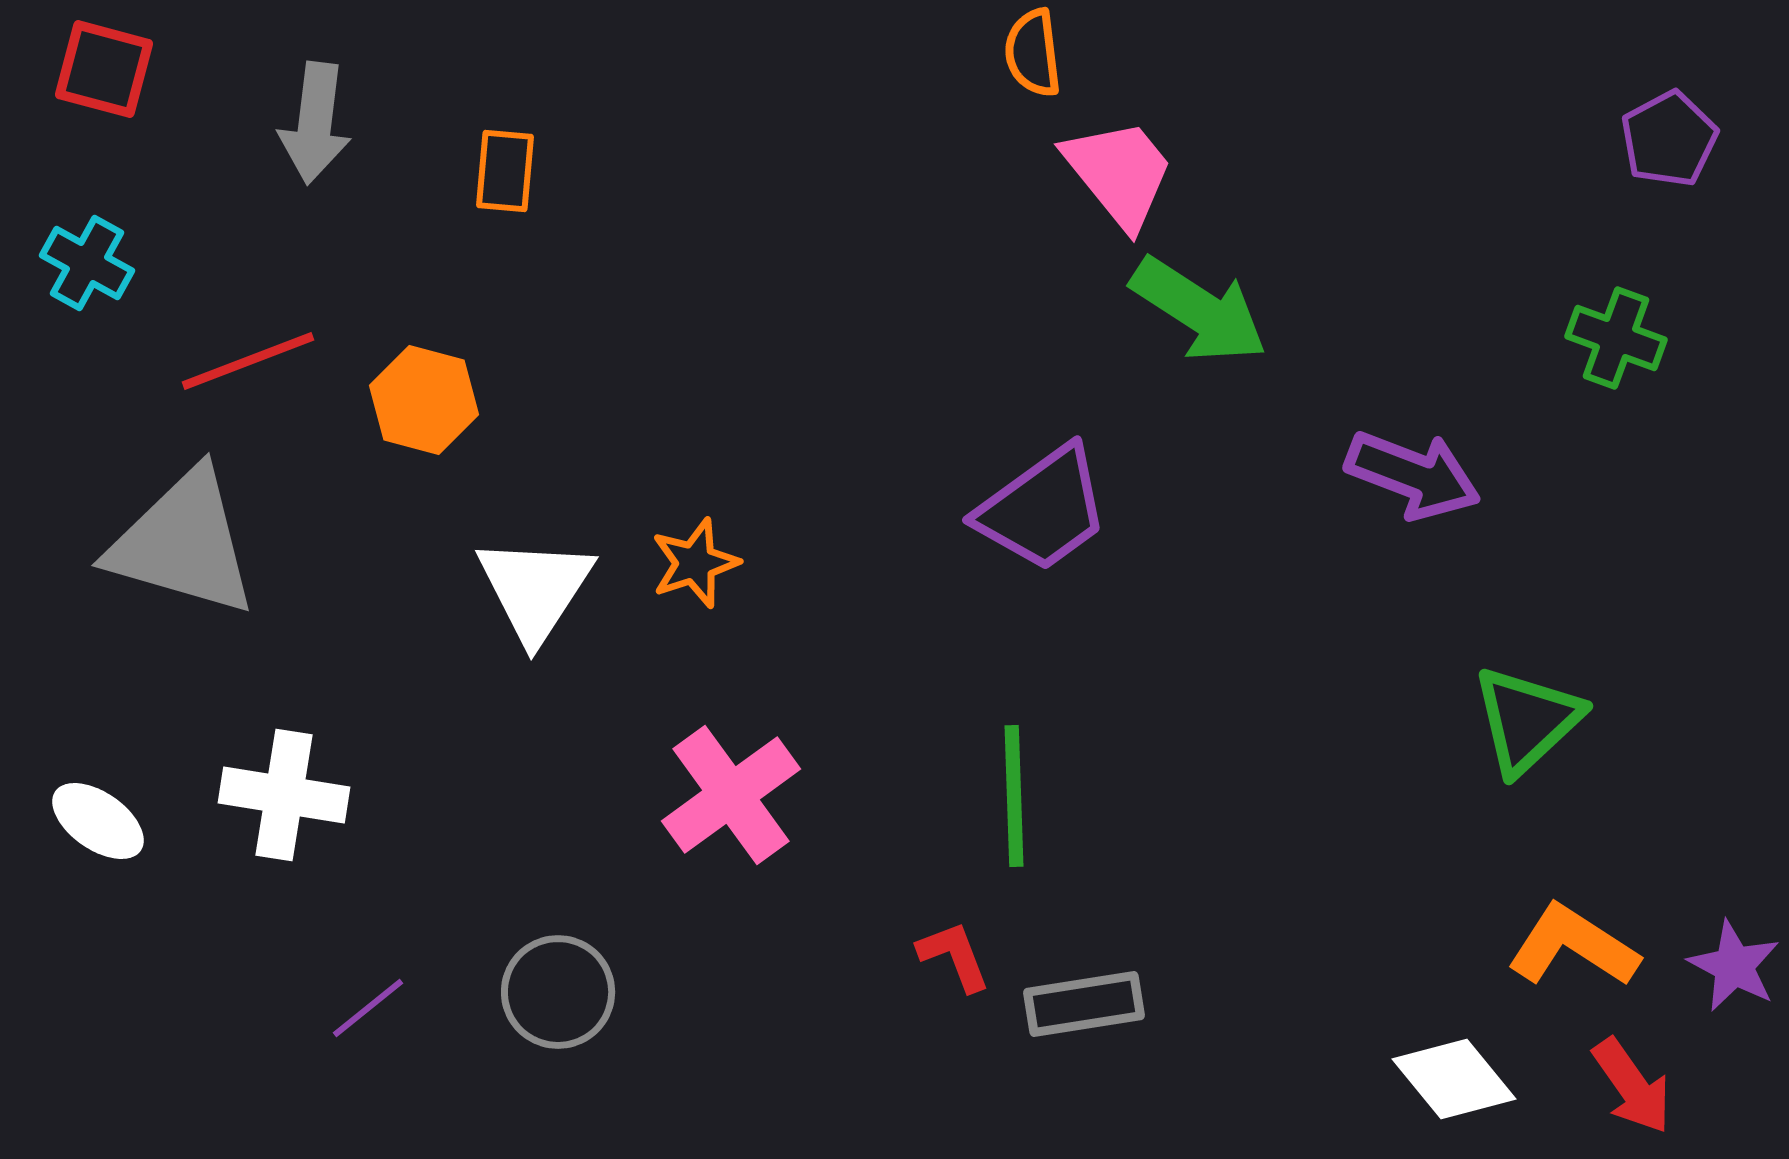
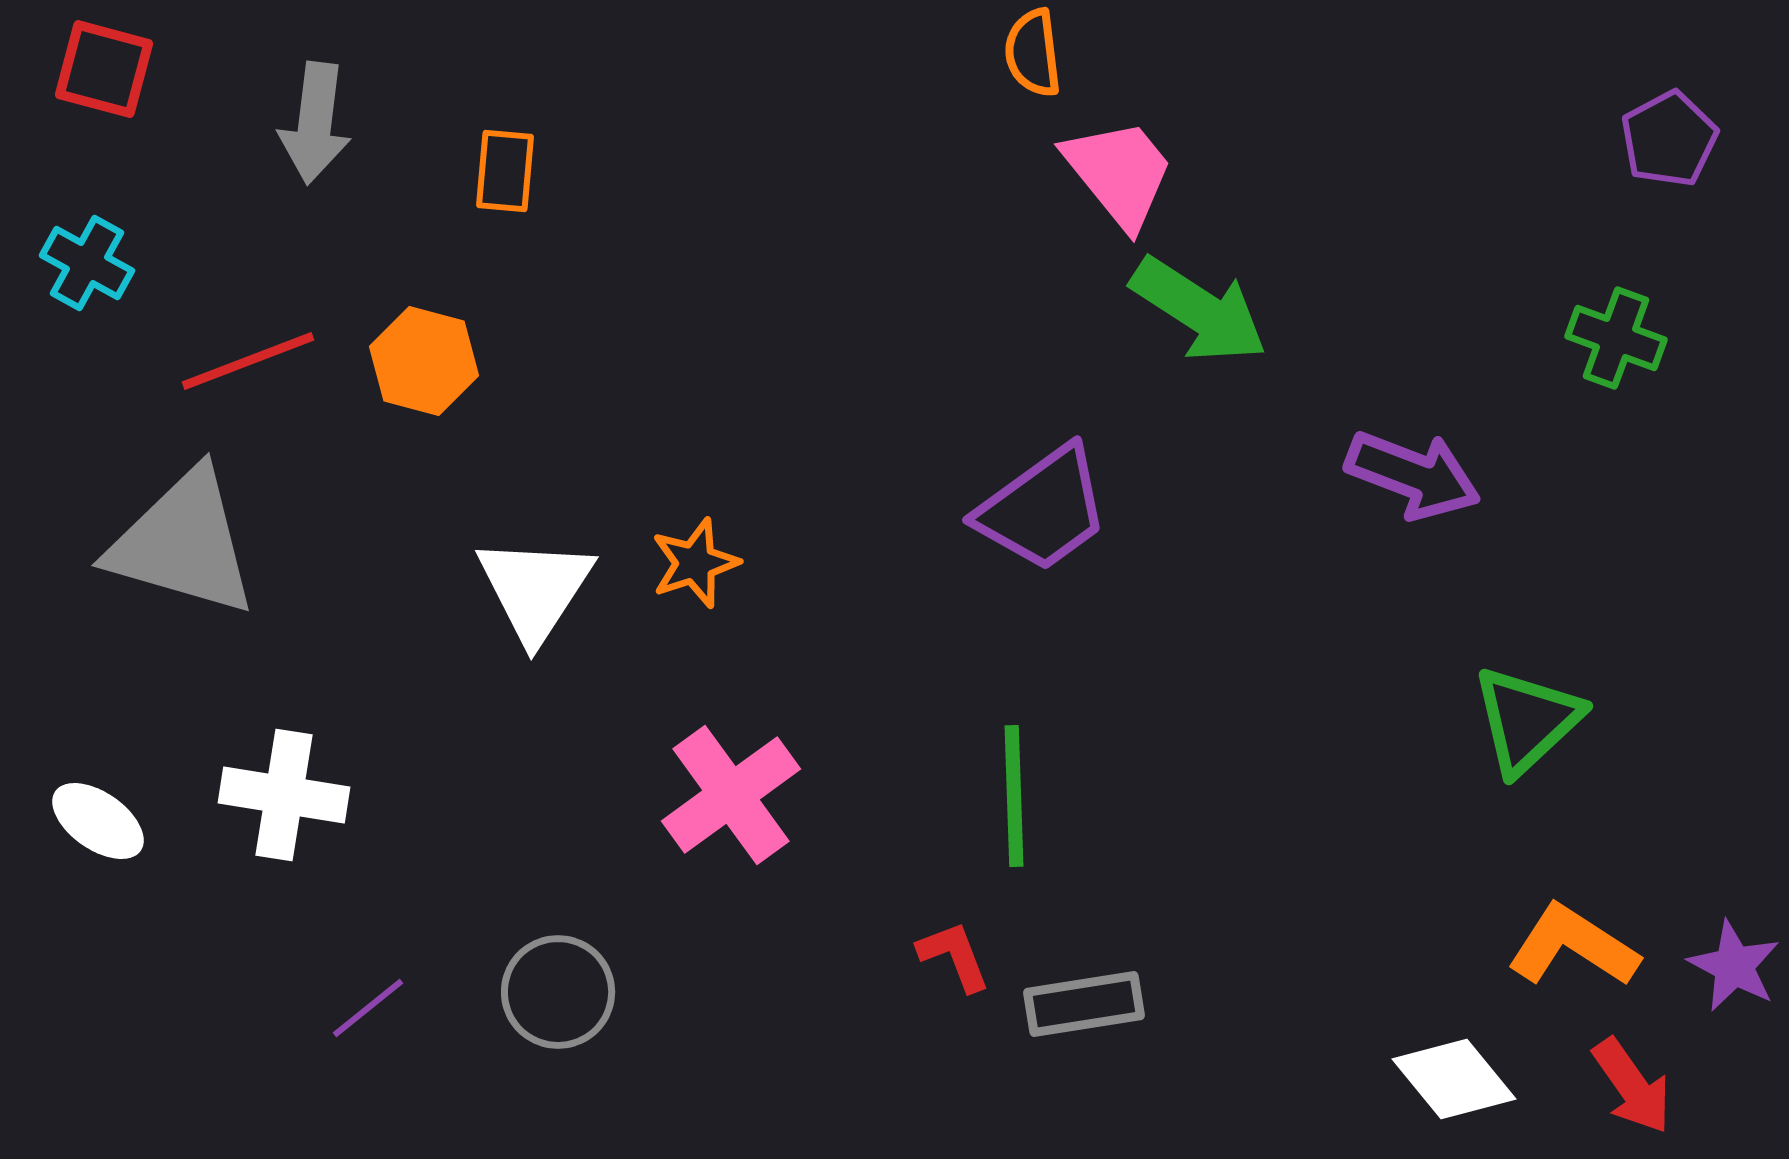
orange hexagon: moved 39 px up
